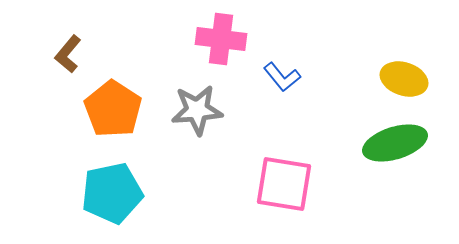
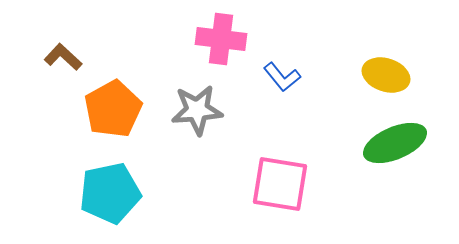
brown L-shape: moved 5 px left, 3 px down; rotated 93 degrees clockwise
yellow ellipse: moved 18 px left, 4 px up
orange pentagon: rotated 10 degrees clockwise
green ellipse: rotated 6 degrees counterclockwise
pink square: moved 4 px left
cyan pentagon: moved 2 px left
